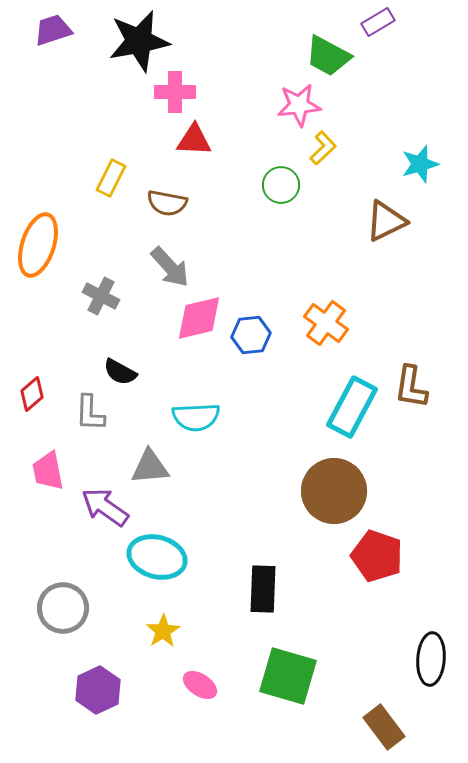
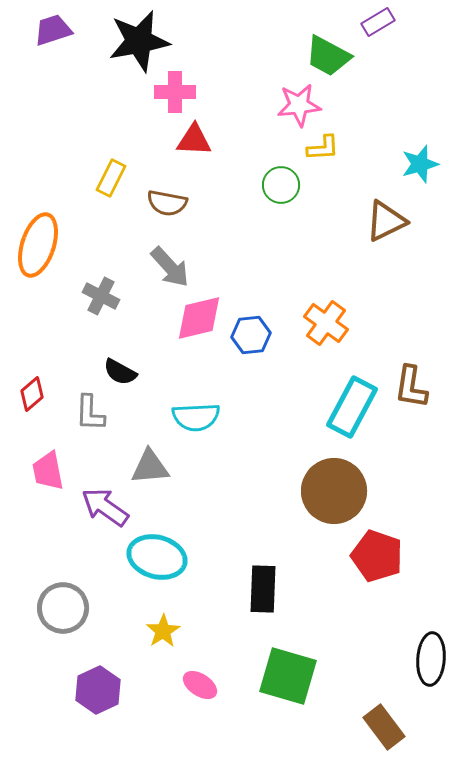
yellow L-shape: rotated 40 degrees clockwise
